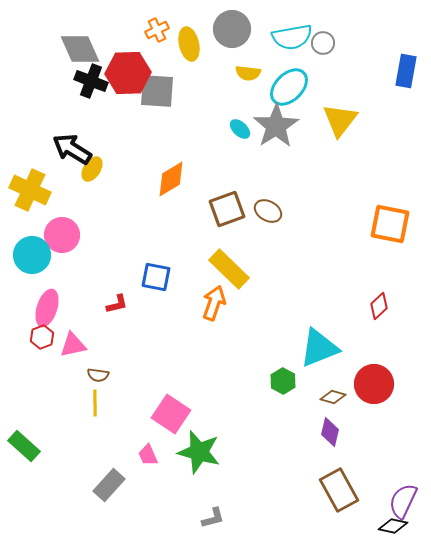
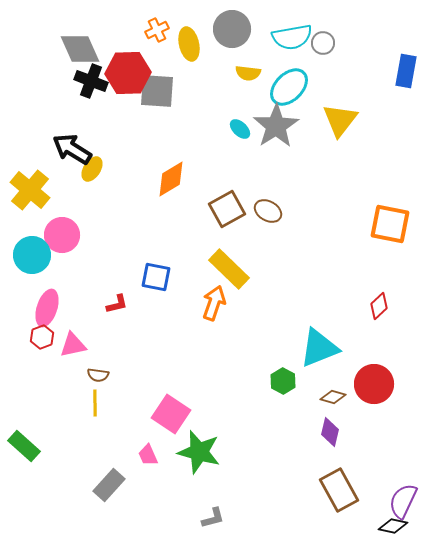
yellow cross at (30, 190): rotated 15 degrees clockwise
brown square at (227, 209): rotated 9 degrees counterclockwise
